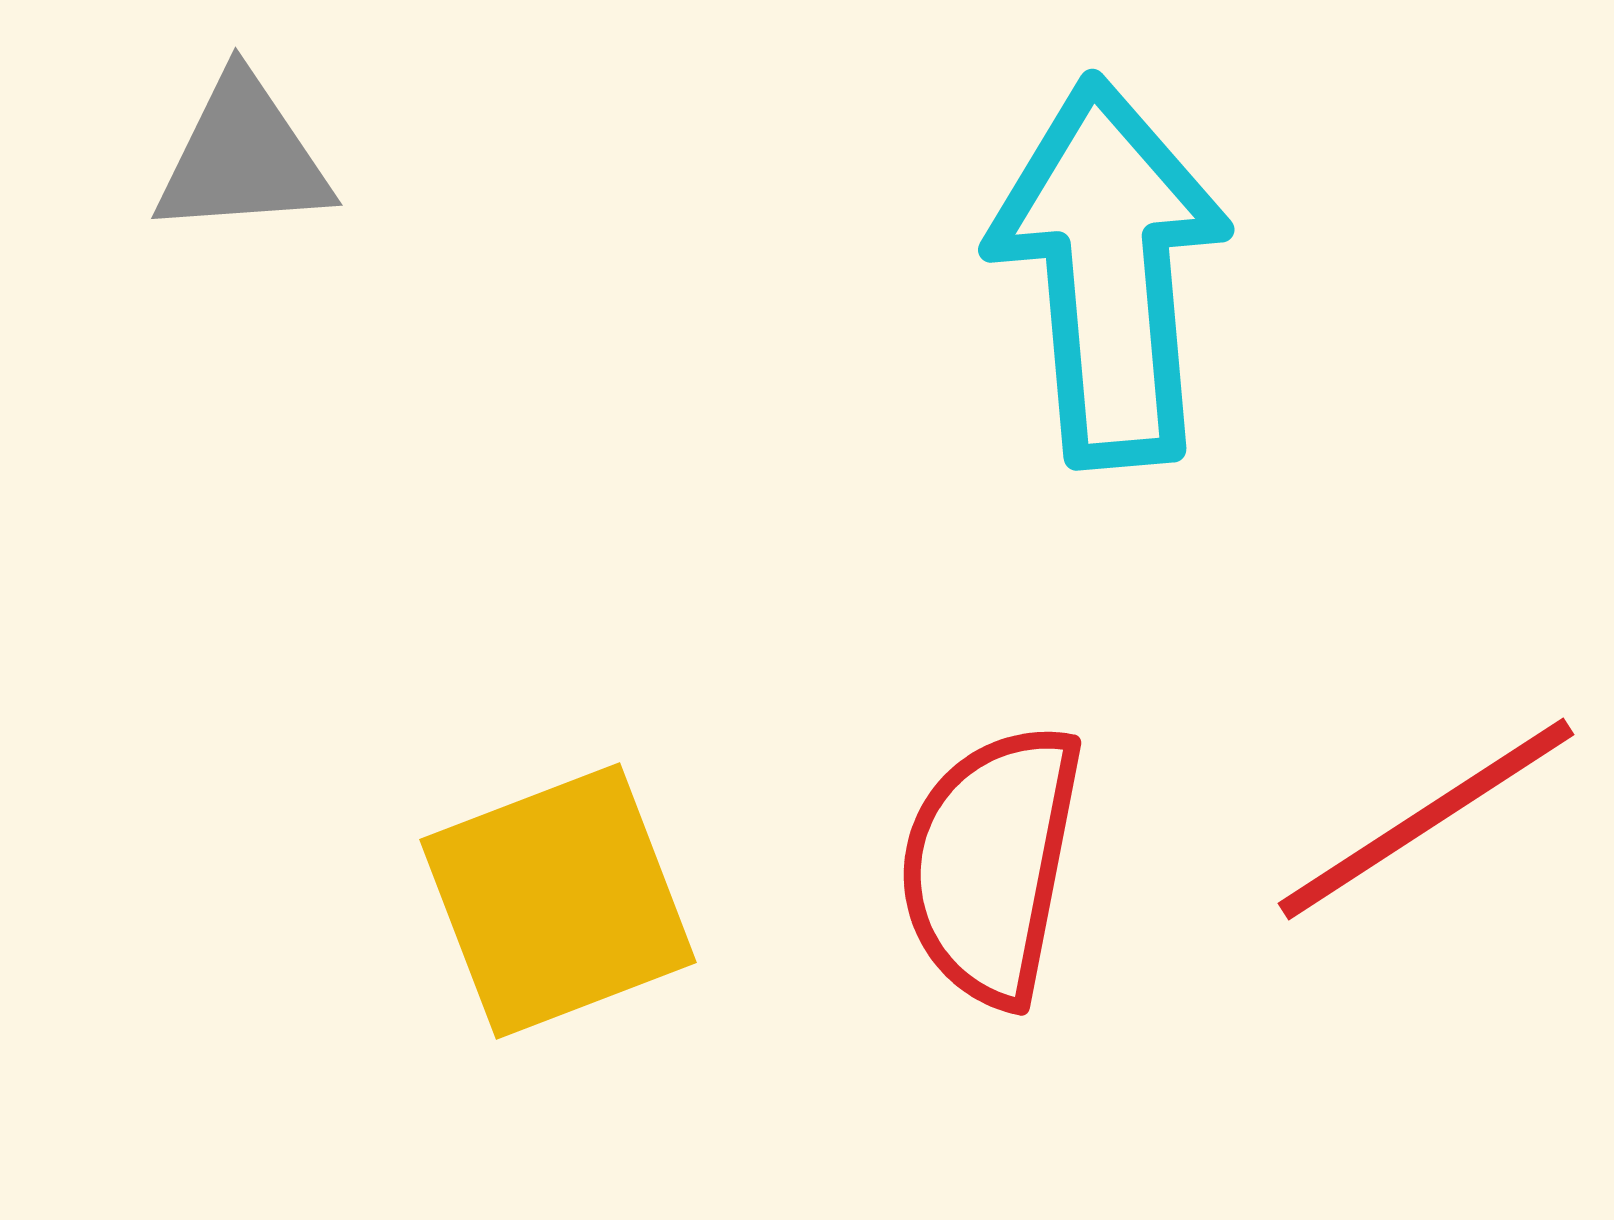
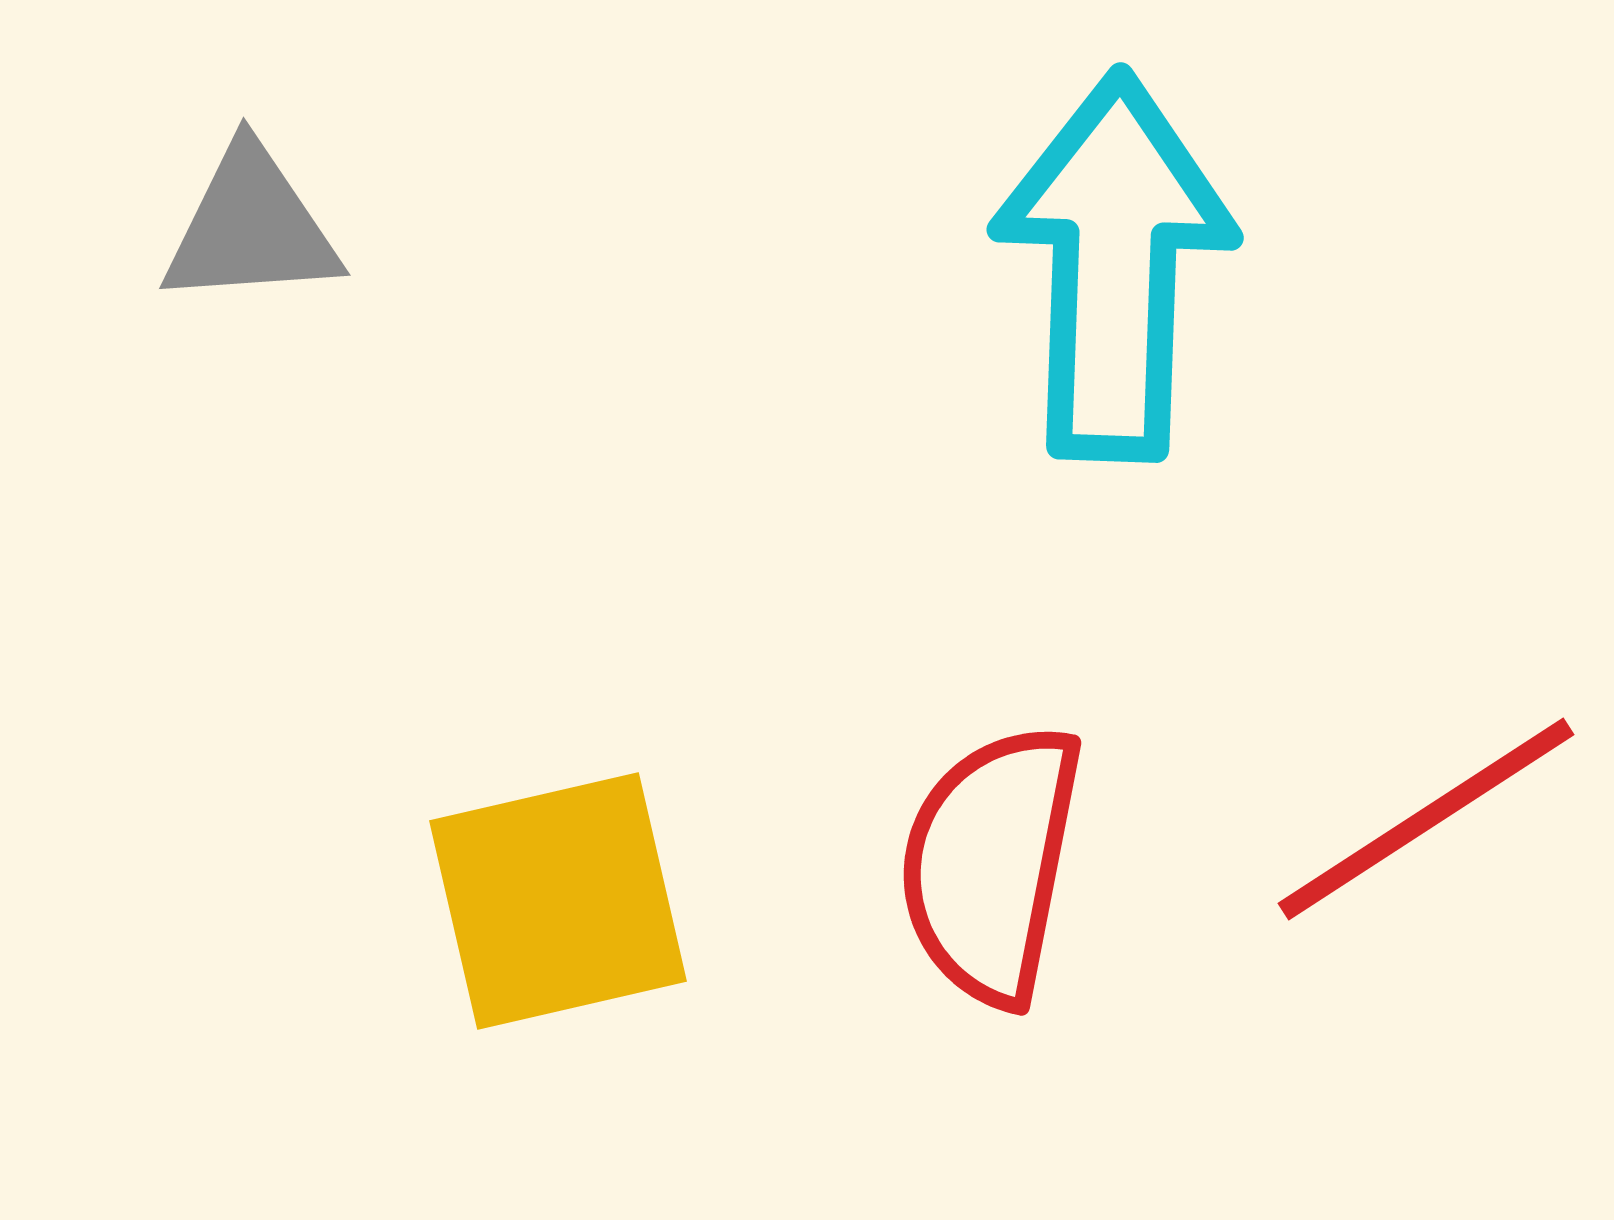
gray triangle: moved 8 px right, 70 px down
cyan arrow: moved 5 px right, 6 px up; rotated 7 degrees clockwise
yellow square: rotated 8 degrees clockwise
